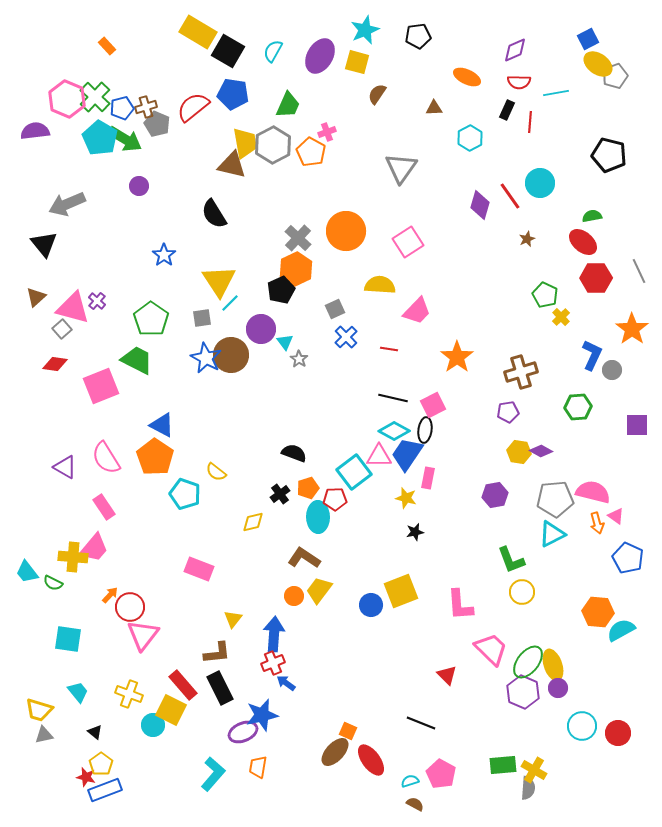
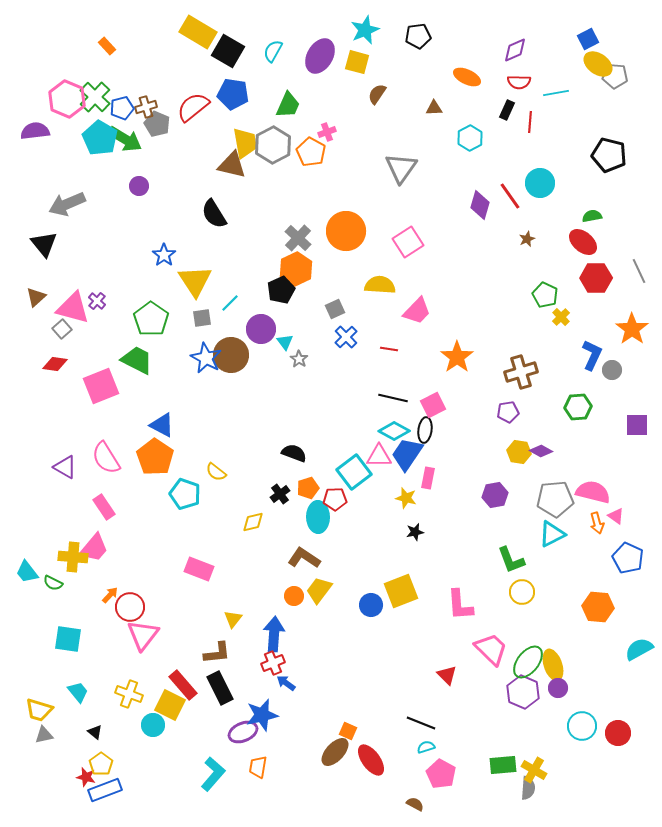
gray pentagon at (615, 76): rotated 25 degrees clockwise
yellow triangle at (219, 281): moved 24 px left
orange hexagon at (598, 612): moved 5 px up
cyan semicircle at (621, 630): moved 18 px right, 19 px down
yellow square at (171, 710): moved 1 px left, 5 px up
cyan semicircle at (410, 781): moved 16 px right, 34 px up
